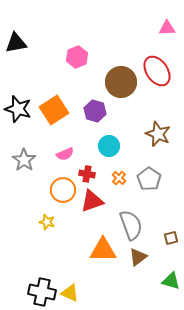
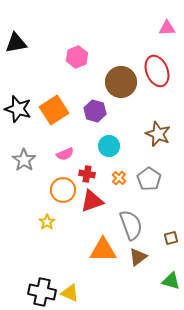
red ellipse: rotated 12 degrees clockwise
yellow star: rotated 21 degrees clockwise
